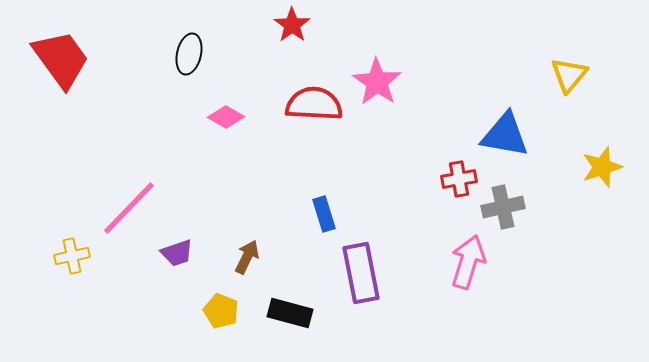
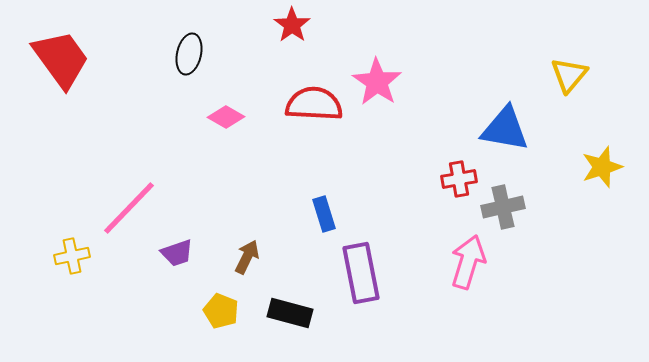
blue triangle: moved 6 px up
